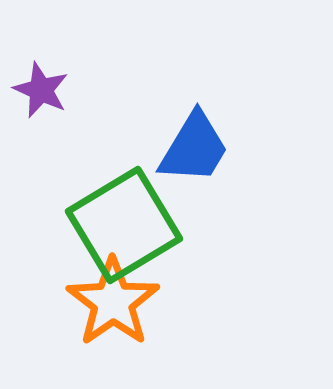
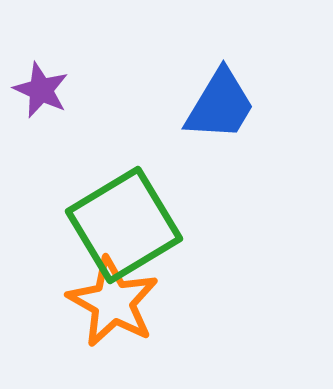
blue trapezoid: moved 26 px right, 43 px up
orange star: rotated 8 degrees counterclockwise
